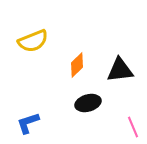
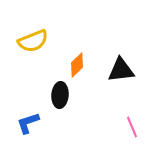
black triangle: moved 1 px right
black ellipse: moved 28 px left, 8 px up; rotated 70 degrees counterclockwise
pink line: moved 1 px left
